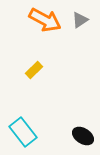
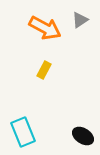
orange arrow: moved 8 px down
yellow rectangle: moved 10 px right; rotated 18 degrees counterclockwise
cyan rectangle: rotated 16 degrees clockwise
